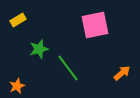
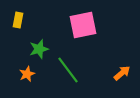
yellow rectangle: rotated 49 degrees counterclockwise
pink square: moved 12 px left
green line: moved 2 px down
orange star: moved 10 px right, 12 px up
